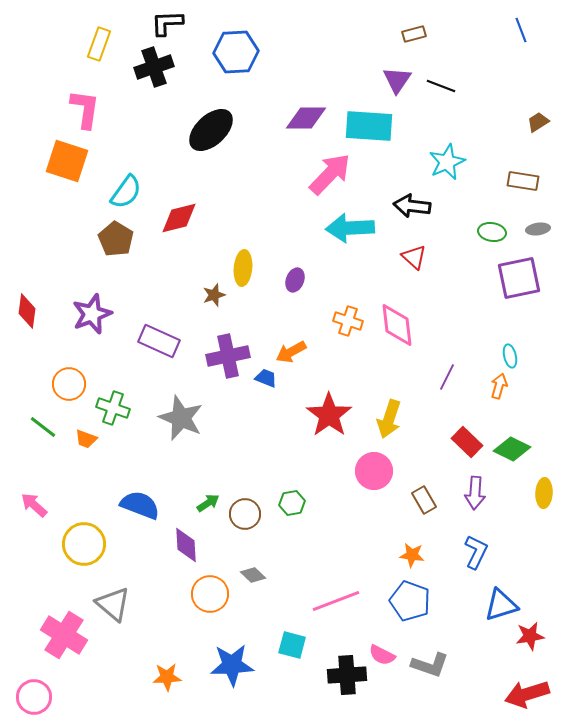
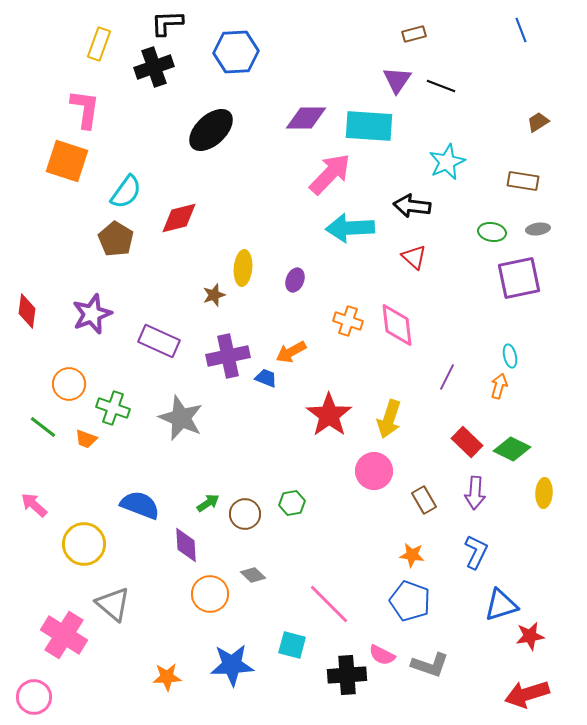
pink line at (336, 601): moved 7 px left, 3 px down; rotated 66 degrees clockwise
